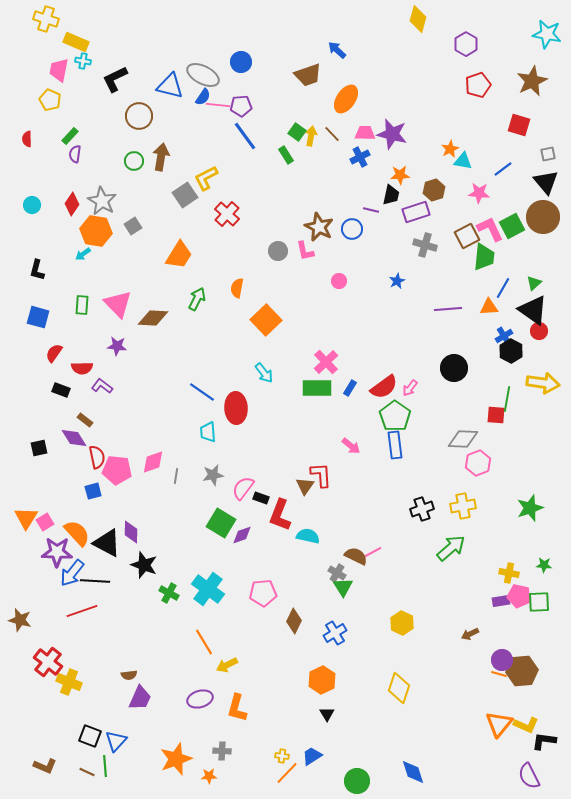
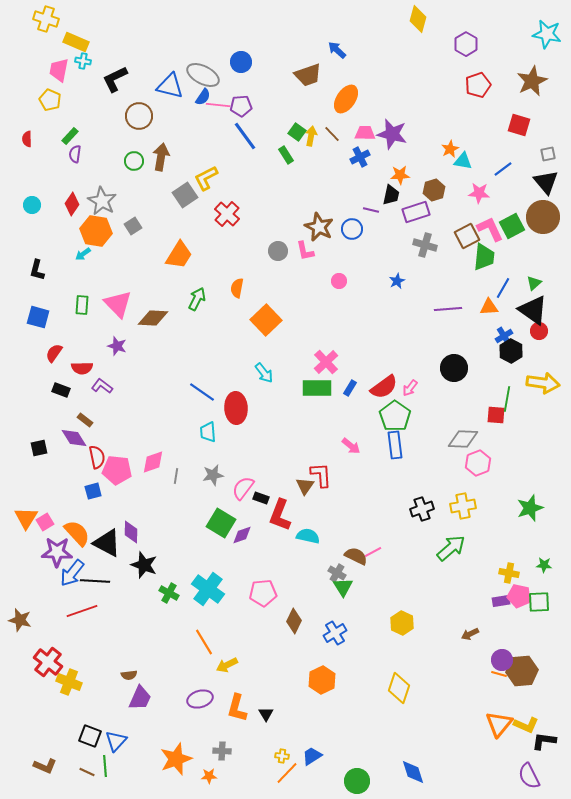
purple star at (117, 346): rotated 12 degrees clockwise
black triangle at (327, 714): moved 61 px left
